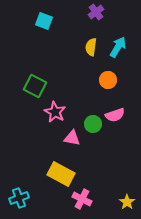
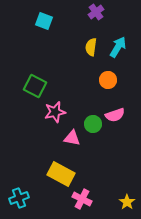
pink star: rotated 30 degrees clockwise
